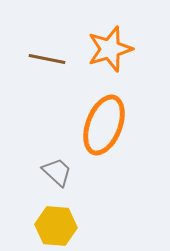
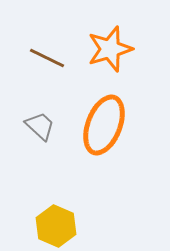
brown line: moved 1 px up; rotated 15 degrees clockwise
gray trapezoid: moved 17 px left, 46 px up
yellow hexagon: rotated 18 degrees clockwise
